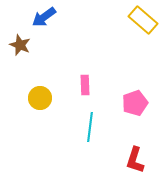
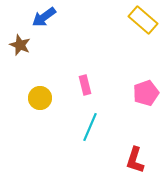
pink rectangle: rotated 12 degrees counterclockwise
pink pentagon: moved 11 px right, 10 px up
cyan line: rotated 16 degrees clockwise
